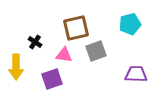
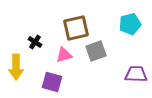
pink triangle: rotated 24 degrees counterclockwise
purple square: moved 3 px down; rotated 35 degrees clockwise
